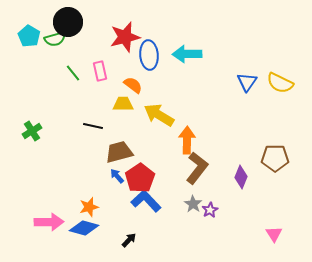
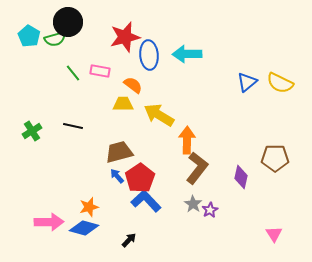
pink rectangle: rotated 66 degrees counterclockwise
blue triangle: rotated 15 degrees clockwise
black line: moved 20 px left
purple diamond: rotated 10 degrees counterclockwise
